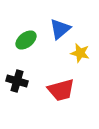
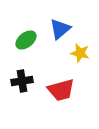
black cross: moved 5 px right; rotated 25 degrees counterclockwise
